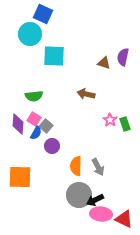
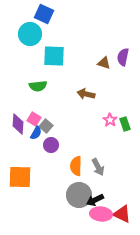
blue square: moved 1 px right
green semicircle: moved 4 px right, 10 px up
purple circle: moved 1 px left, 1 px up
red triangle: moved 2 px left, 5 px up
